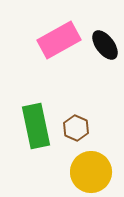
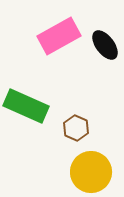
pink rectangle: moved 4 px up
green rectangle: moved 10 px left, 20 px up; rotated 54 degrees counterclockwise
